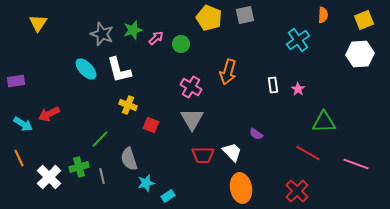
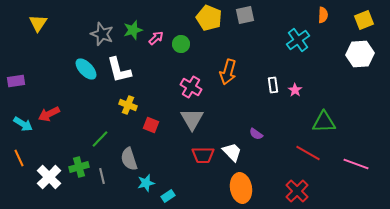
pink star: moved 3 px left, 1 px down
